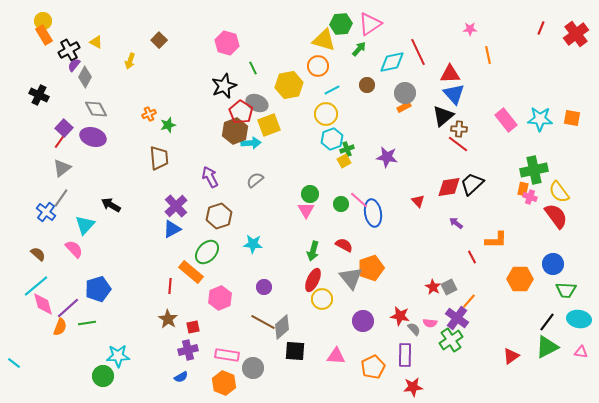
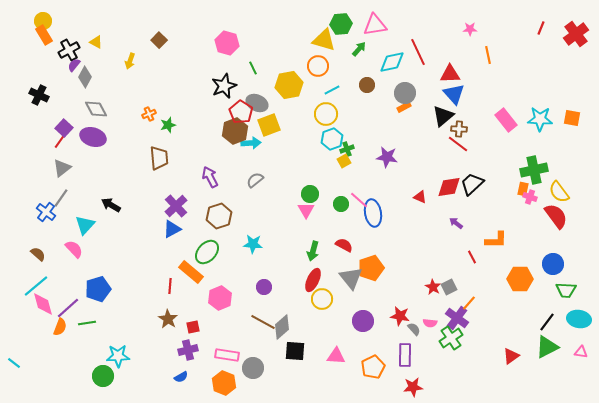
pink triangle at (370, 24): moved 5 px right, 1 px down; rotated 25 degrees clockwise
red triangle at (418, 201): moved 2 px right, 4 px up; rotated 24 degrees counterclockwise
orange line at (469, 301): moved 2 px down
green cross at (451, 340): moved 2 px up
